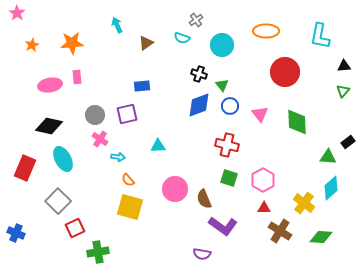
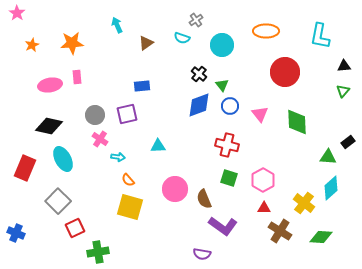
black cross at (199, 74): rotated 21 degrees clockwise
